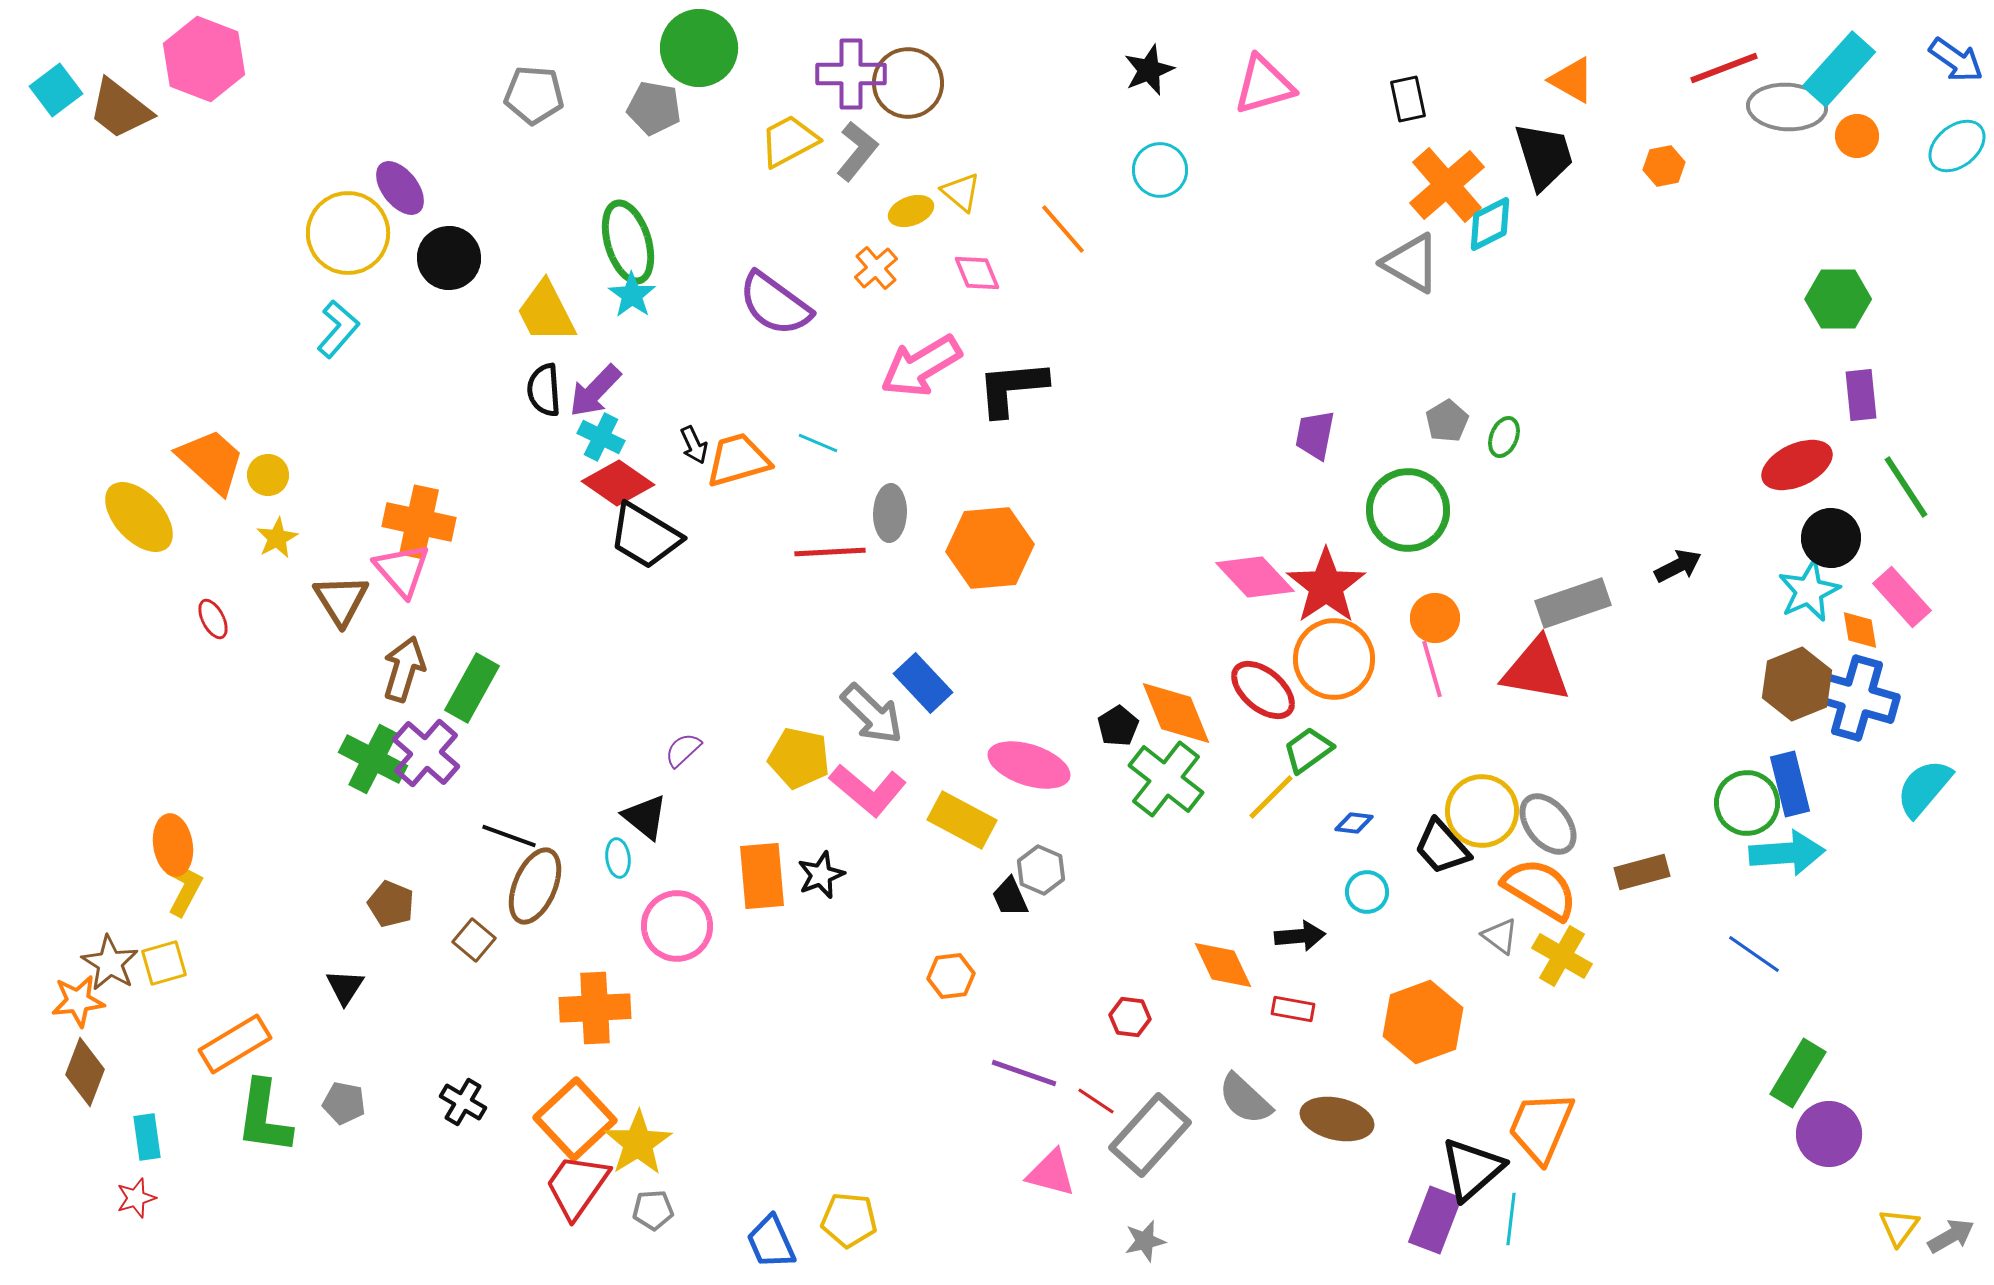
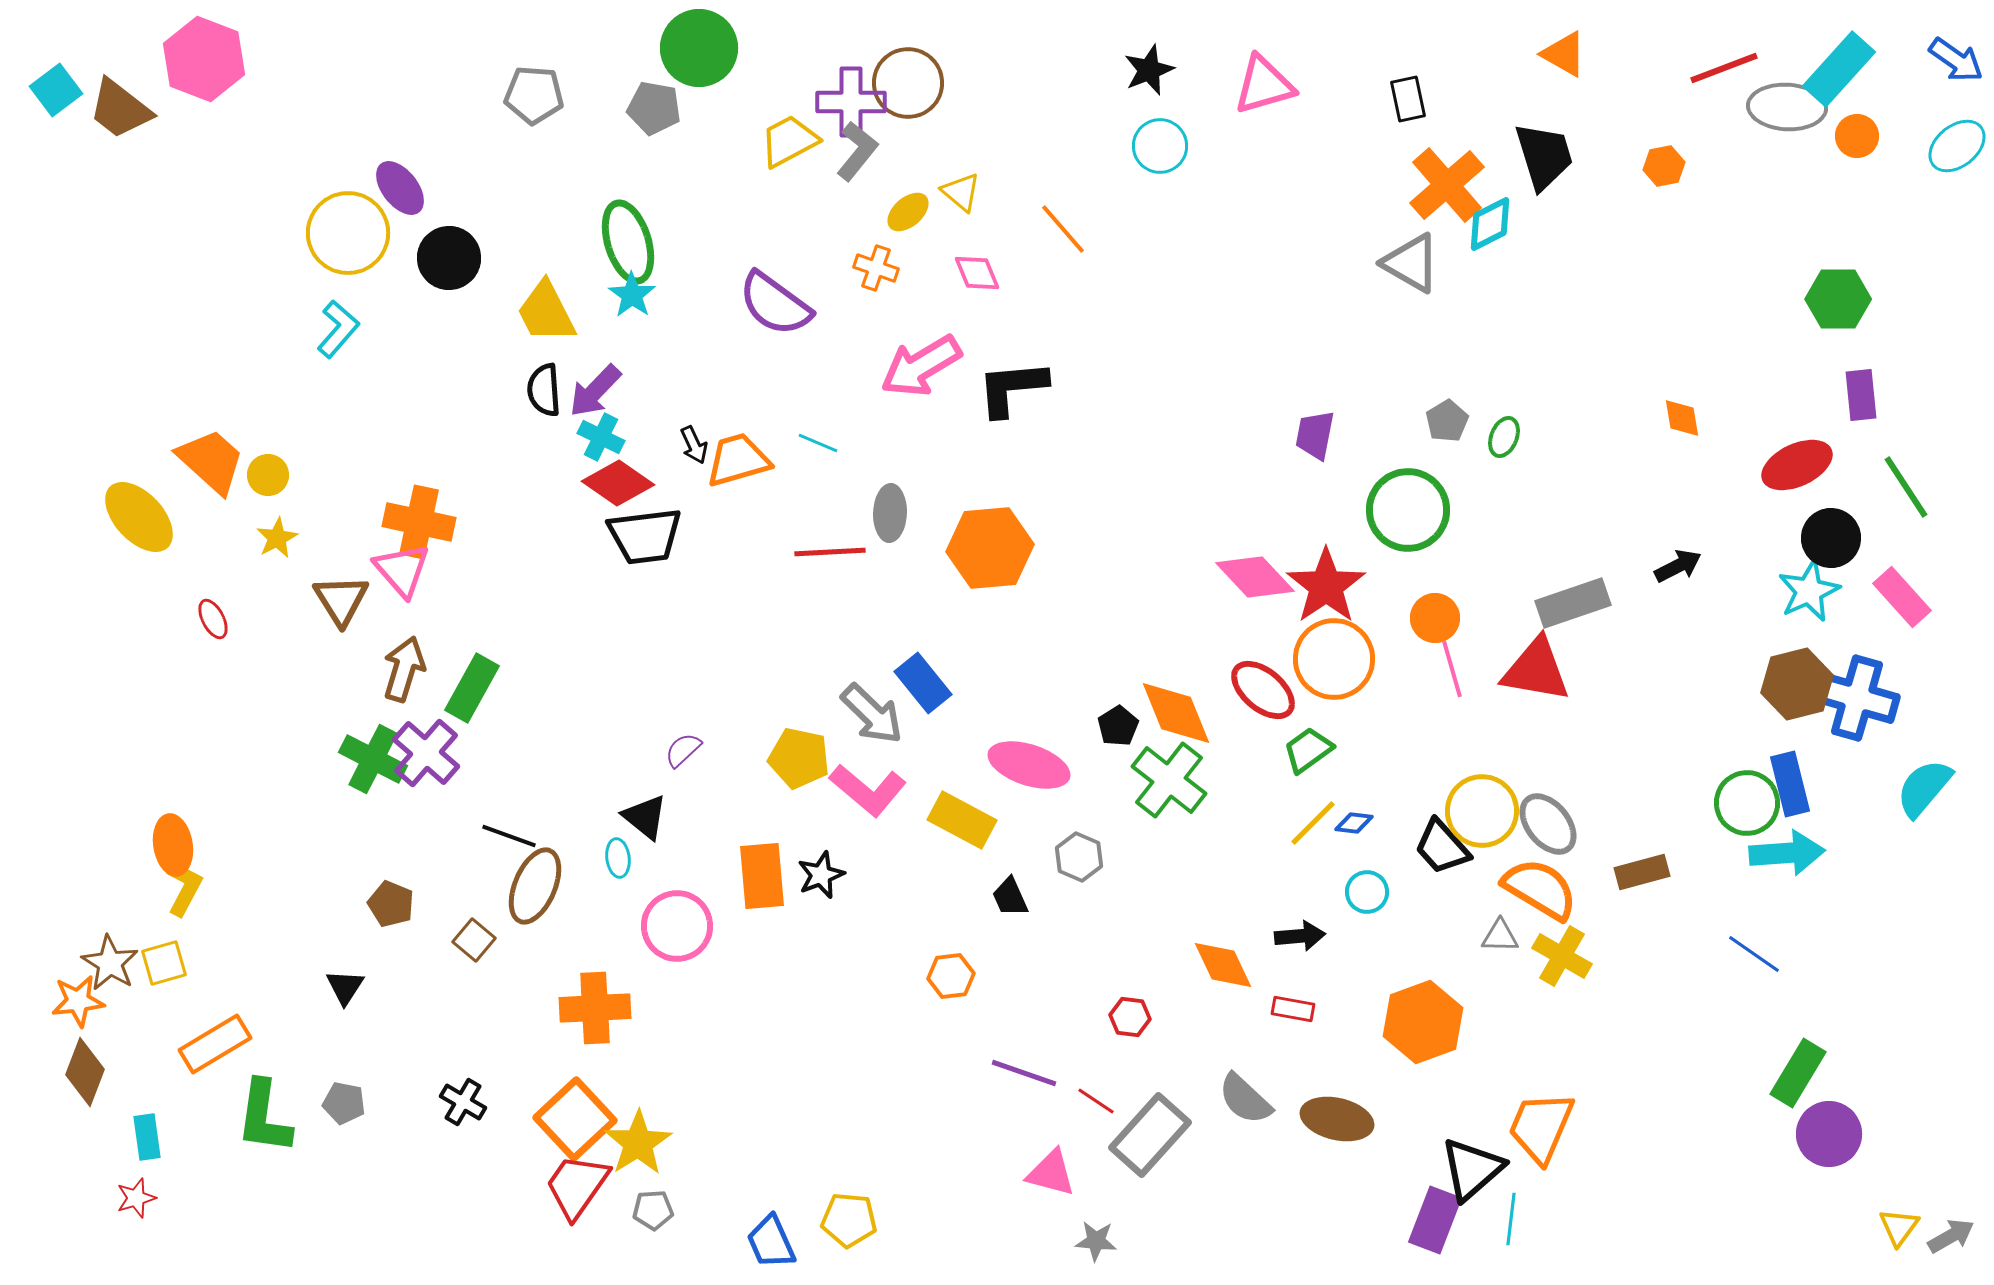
purple cross at (851, 74): moved 28 px down
orange triangle at (1572, 80): moved 8 px left, 26 px up
cyan circle at (1160, 170): moved 24 px up
yellow ellipse at (911, 211): moved 3 px left, 1 px down; rotated 21 degrees counterclockwise
orange cross at (876, 268): rotated 30 degrees counterclockwise
black trapezoid at (645, 536): rotated 38 degrees counterclockwise
orange diamond at (1860, 630): moved 178 px left, 212 px up
pink line at (1432, 669): moved 20 px right
blue rectangle at (923, 683): rotated 4 degrees clockwise
brown hexagon at (1797, 684): rotated 8 degrees clockwise
green cross at (1166, 779): moved 3 px right, 1 px down
yellow line at (1271, 797): moved 42 px right, 26 px down
gray hexagon at (1041, 870): moved 38 px right, 13 px up
gray triangle at (1500, 936): rotated 36 degrees counterclockwise
orange rectangle at (235, 1044): moved 20 px left
gray star at (1145, 1241): moved 49 px left; rotated 18 degrees clockwise
